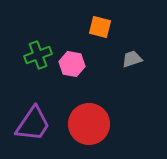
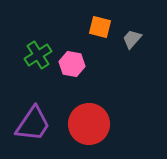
green cross: rotated 12 degrees counterclockwise
gray trapezoid: moved 20 px up; rotated 30 degrees counterclockwise
